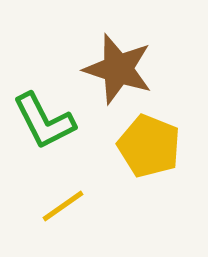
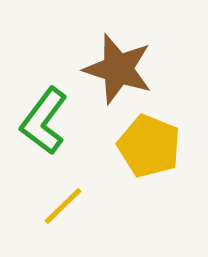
green L-shape: rotated 64 degrees clockwise
yellow line: rotated 9 degrees counterclockwise
